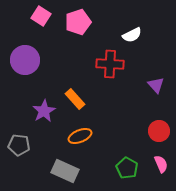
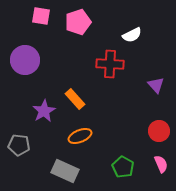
pink square: rotated 24 degrees counterclockwise
green pentagon: moved 4 px left, 1 px up
